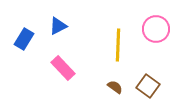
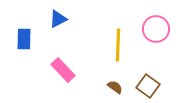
blue triangle: moved 7 px up
blue rectangle: rotated 30 degrees counterclockwise
pink rectangle: moved 2 px down
